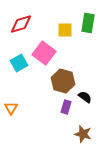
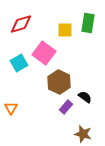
brown hexagon: moved 4 px left, 1 px down; rotated 10 degrees clockwise
purple rectangle: rotated 24 degrees clockwise
